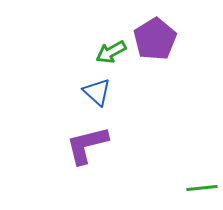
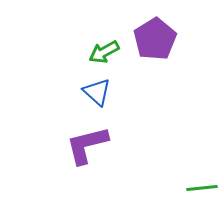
green arrow: moved 7 px left
